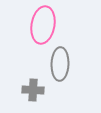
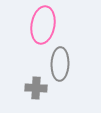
gray cross: moved 3 px right, 2 px up
